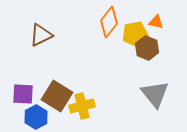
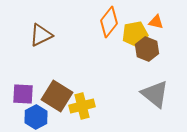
brown hexagon: moved 1 px down
gray triangle: rotated 12 degrees counterclockwise
